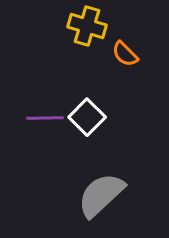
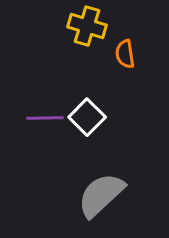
orange semicircle: rotated 36 degrees clockwise
